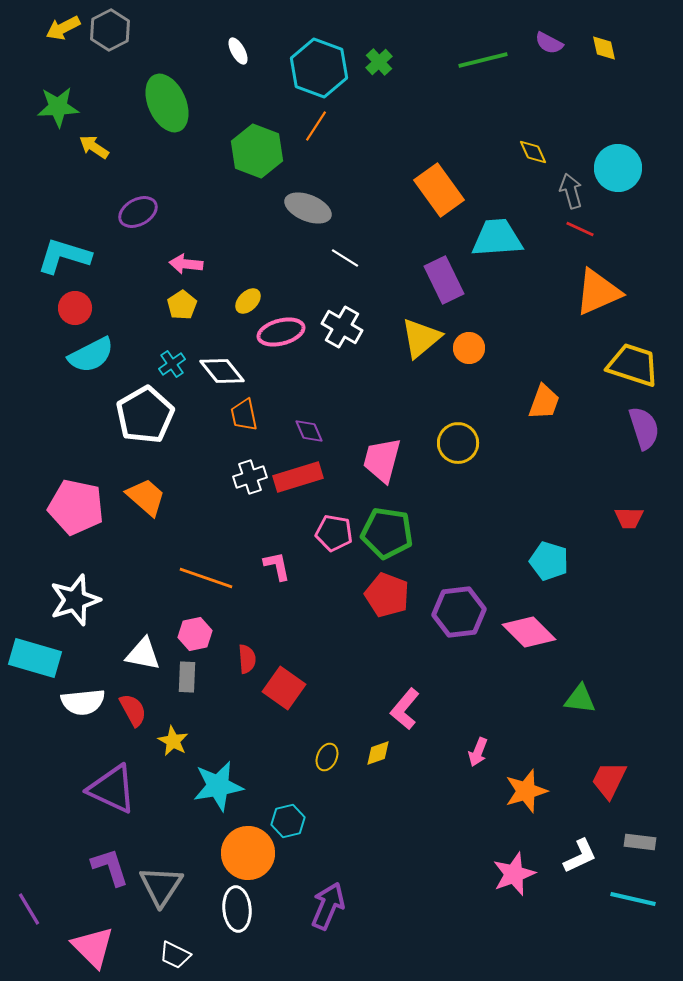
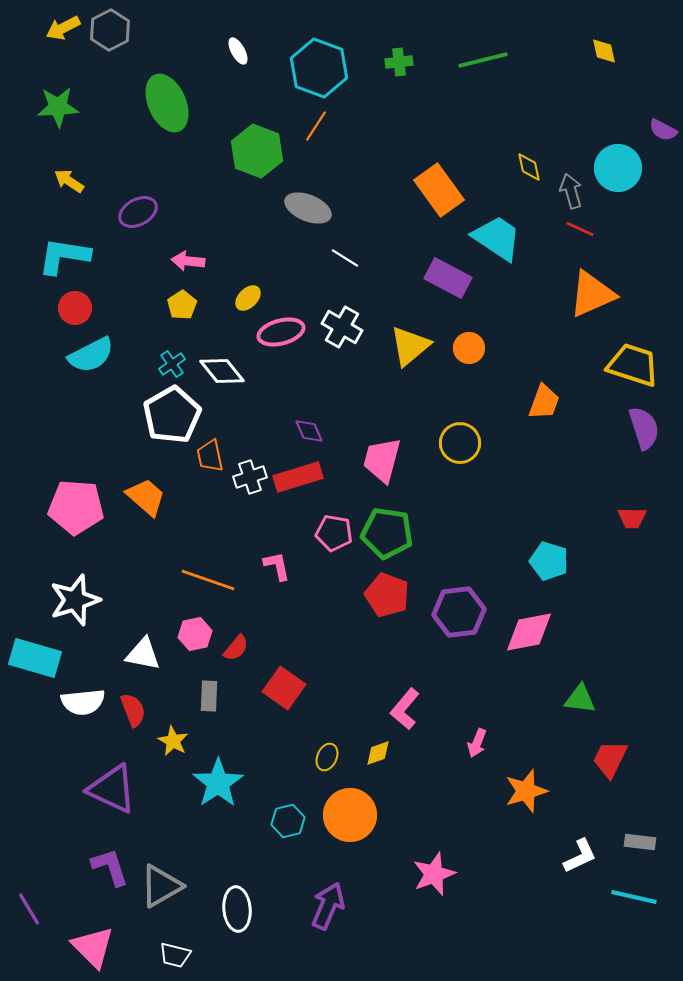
purple semicircle at (549, 43): moved 114 px right, 87 px down
yellow diamond at (604, 48): moved 3 px down
green cross at (379, 62): moved 20 px right; rotated 36 degrees clockwise
yellow arrow at (94, 147): moved 25 px left, 34 px down
yellow diamond at (533, 152): moved 4 px left, 15 px down; rotated 12 degrees clockwise
cyan trapezoid at (497, 238): rotated 38 degrees clockwise
cyan L-shape at (64, 256): rotated 8 degrees counterclockwise
pink arrow at (186, 264): moved 2 px right, 3 px up
purple rectangle at (444, 280): moved 4 px right, 2 px up; rotated 36 degrees counterclockwise
orange triangle at (598, 292): moved 6 px left, 2 px down
yellow ellipse at (248, 301): moved 3 px up
yellow triangle at (421, 338): moved 11 px left, 8 px down
white pentagon at (145, 415): moved 27 px right
orange trapezoid at (244, 415): moved 34 px left, 41 px down
yellow circle at (458, 443): moved 2 px right
pink pentagon at (76, 507): rotated 8 degrees counterclockwise
red trapezoid at (629, 518): moved 3 px right
orange line at (206, 578): moved 2 px right, 2 px down
pink diamond at (529, 632): rotated 56 degrees counterclockwise
red semicircle at (247, 659): moved 11 px left, 11 px up; rotated 44 degrees clockwise
gray rectangle at (187, 677): moved 22 px right, 19 px down
red semicircle at (133, 710): rotated 8 degrees clockwise
pink arrow at (478, 752): moved 1 px left, 9 px up
red trapezoid at (609, 780): moved 1 px right, 21 px up
cyan star at (218, 786): moved 3 px up; rotated 24 degrees counterclockwise
orange circle at (248, 853): moved 102 px right, 38 px up
pink star at (514, 874): moved 80 px left
gray triangle at (161, 886): rotated 27 degrees clockwise
cyan line at (633, 899): moved 1 px right, 2 px up
white trapezoid at (175, 955): rotated 12 degrees counterclockwise
